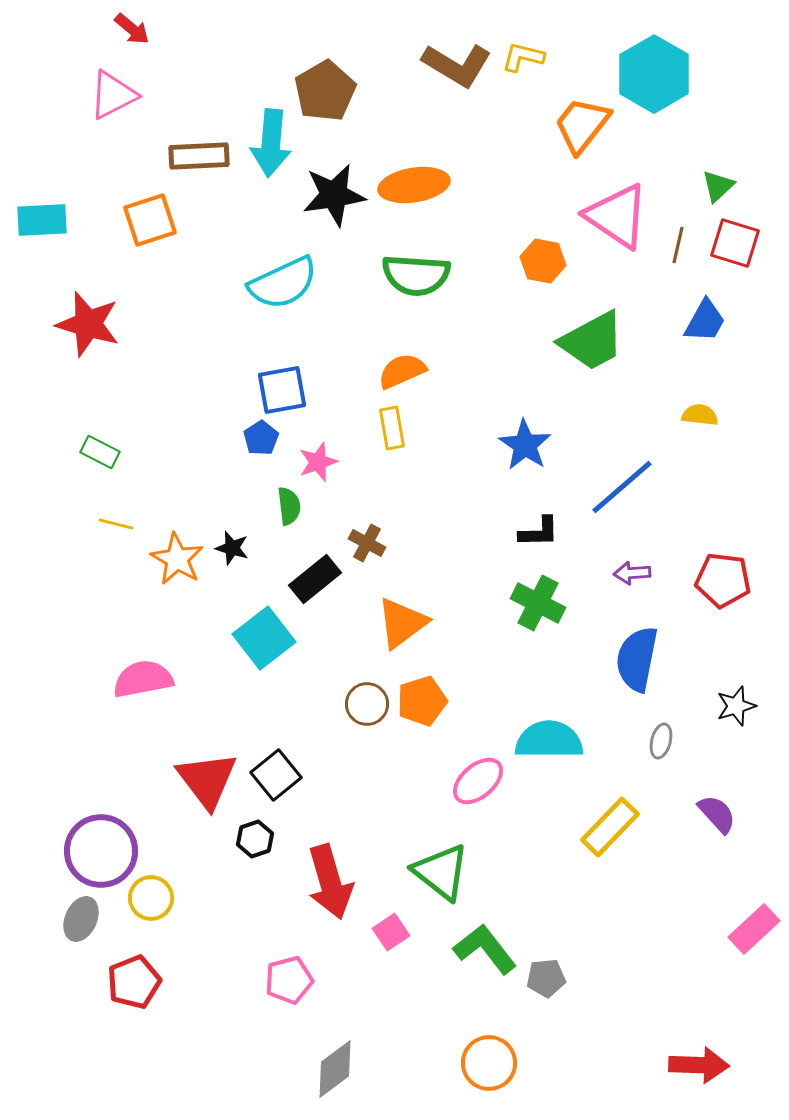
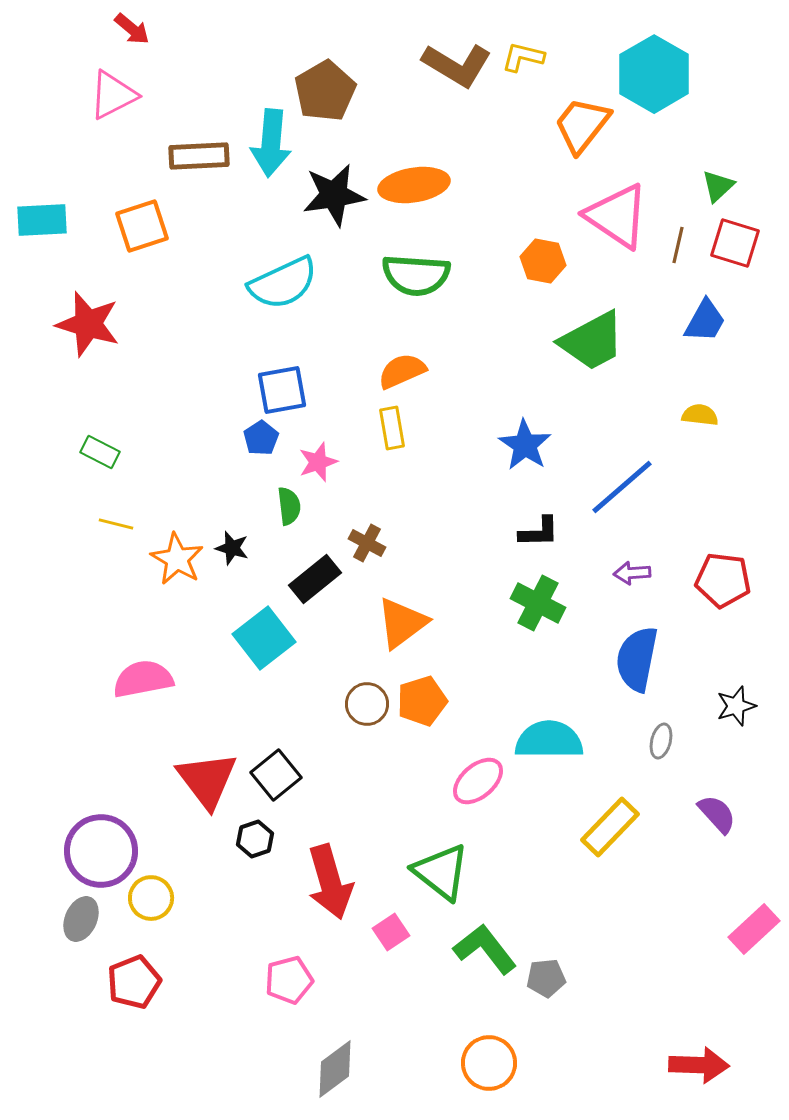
orange square at (150, 220): moved 8 px left, 6 px down
